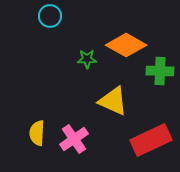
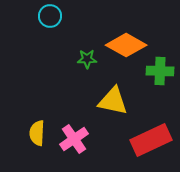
yellow triangle: rotated 12 degrees counterclockwise
